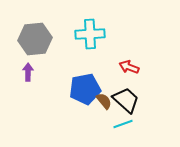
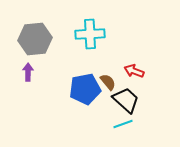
red arrow: moved 5 px right, 4 px down
brown semicircle: moved 4 px right, 19 px up
